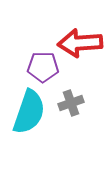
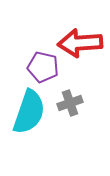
purple pentagon: rotated 12 degrees clockwise
gray cross: moved 1 px left
